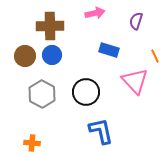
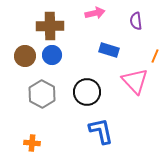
purple semicircle: rotated 24 degrees counterclockwise
orange line: rotated 48 degrees clockwise
black circle: moved 1 px right
